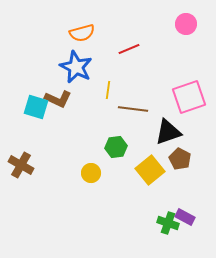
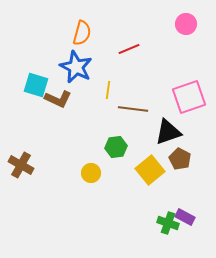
orange semicircle: rotated 60 degrees counterclockwise
cyan square: moved 22 px up
